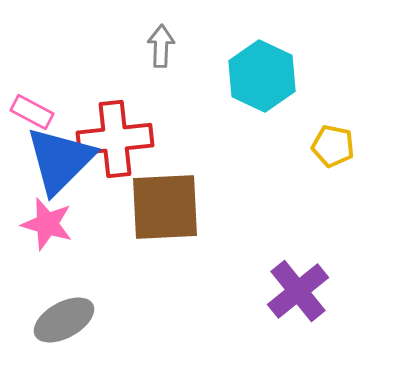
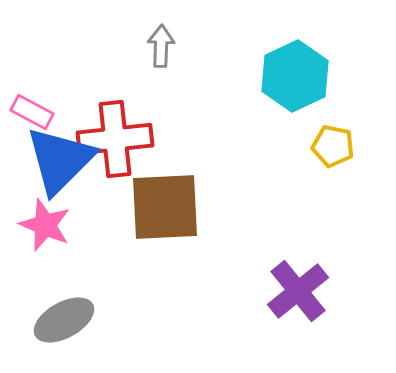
cyan hexagon: moved 33 px right; rotated 10 degrees clockwise
pink star: moved 2 px left, 1 px down; rotated 6 degrees clockwise
